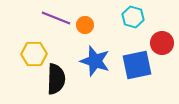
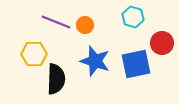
purple line: moved 4 px down
blue square: moved 1 px left, 1 px up
